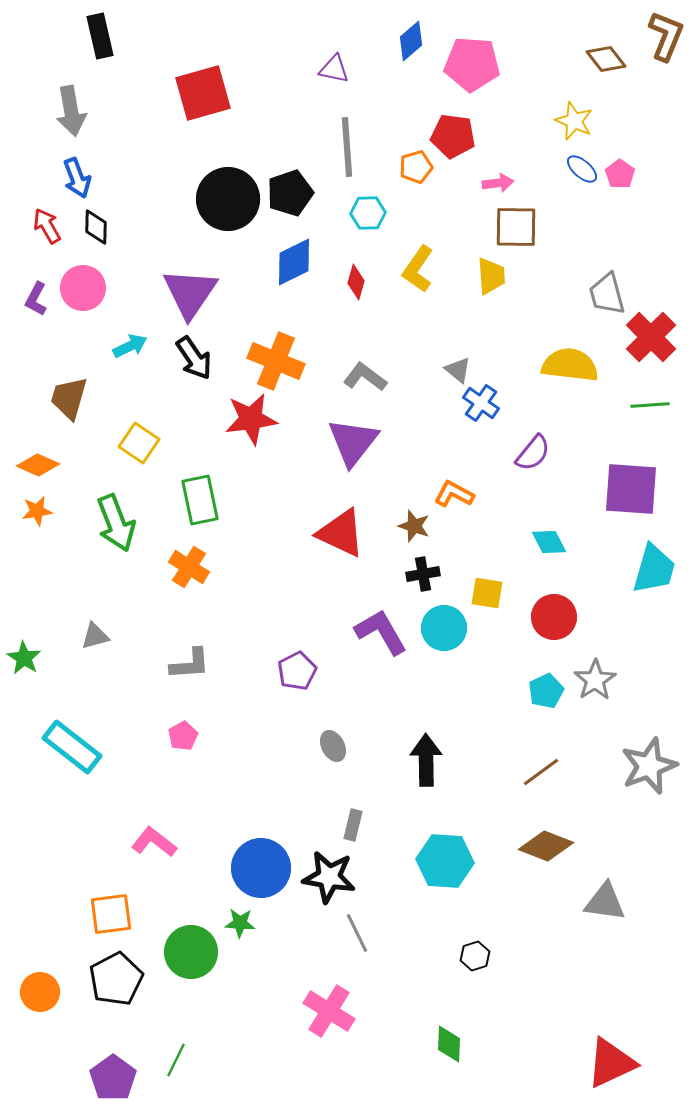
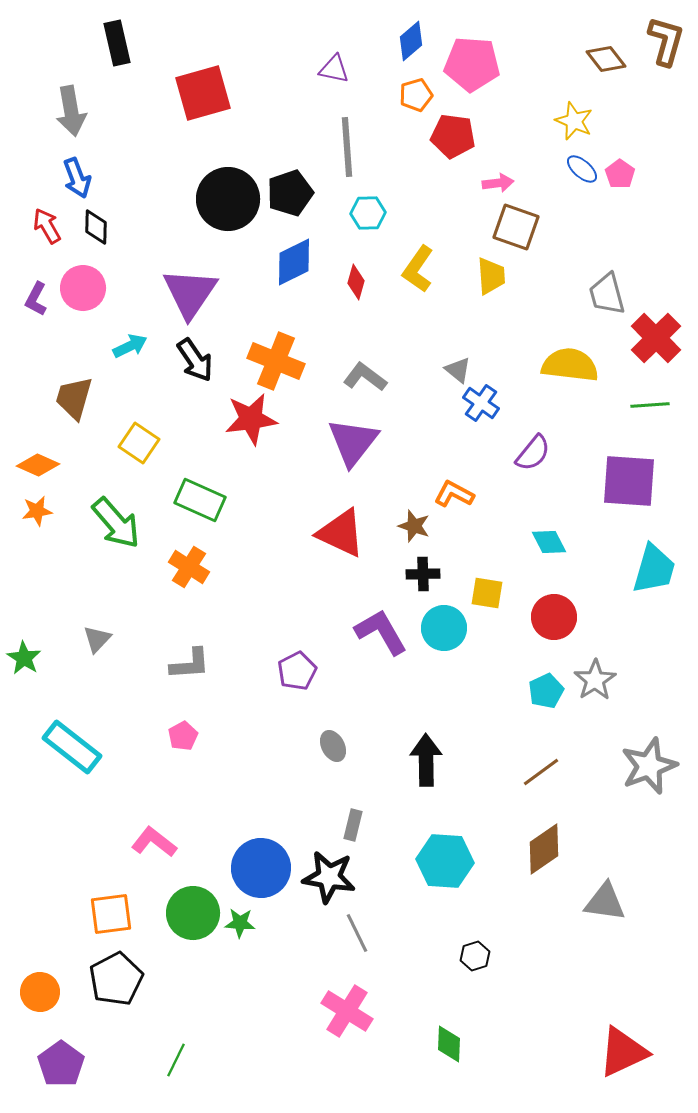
black rectangle at (100, 36): moved 17 px right, 7 px down
brown L-shape at (666, 36): moved 5 px down; rotated 6 degrees counterclockwise
orange pentagon at (416, 167): moved 72 px up
brown square at (516, 227): rotated 18 degrees clockwise
red cross at (651, 337): moved 5 px right, 1 px down
black arrow at (194, 358): moved 1 px right, 2 px down
brown trapezoid at (69, 398): moved 5 px right
purple square at (631, 489): moved 2 px left, 8 px up
green rectangle at (200, 500): rotated 54 degrees counterclockwise
green arrow at (116, 523): rotated 20 degrees counterclockwise
black cross at (423, 574): rotated 8 degrees clockwise
gray triangle at (95, 636): moved 2 px right, 3 px down; rotated 32 degrees counterclockwise
brown diamond at (546, 846): moved 2 px left, 3 px down; rotated 56 degrees counterclockwise
green circle at (191, 952): moved 2 px right, 39 px up
pink cross at (329, 1011): moved 18 px right
red triangle at (611, 1063): moved 12 px right, 11 px up
purple pentagon at (113, 1078): moved 52 px left, 14 px up
